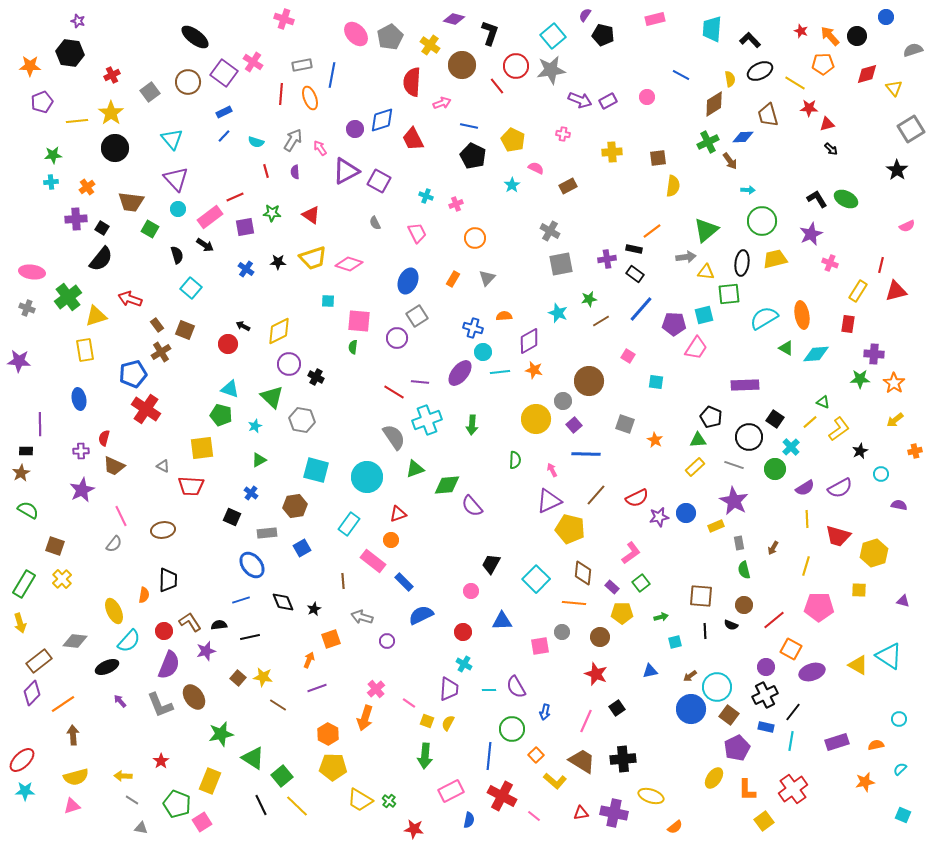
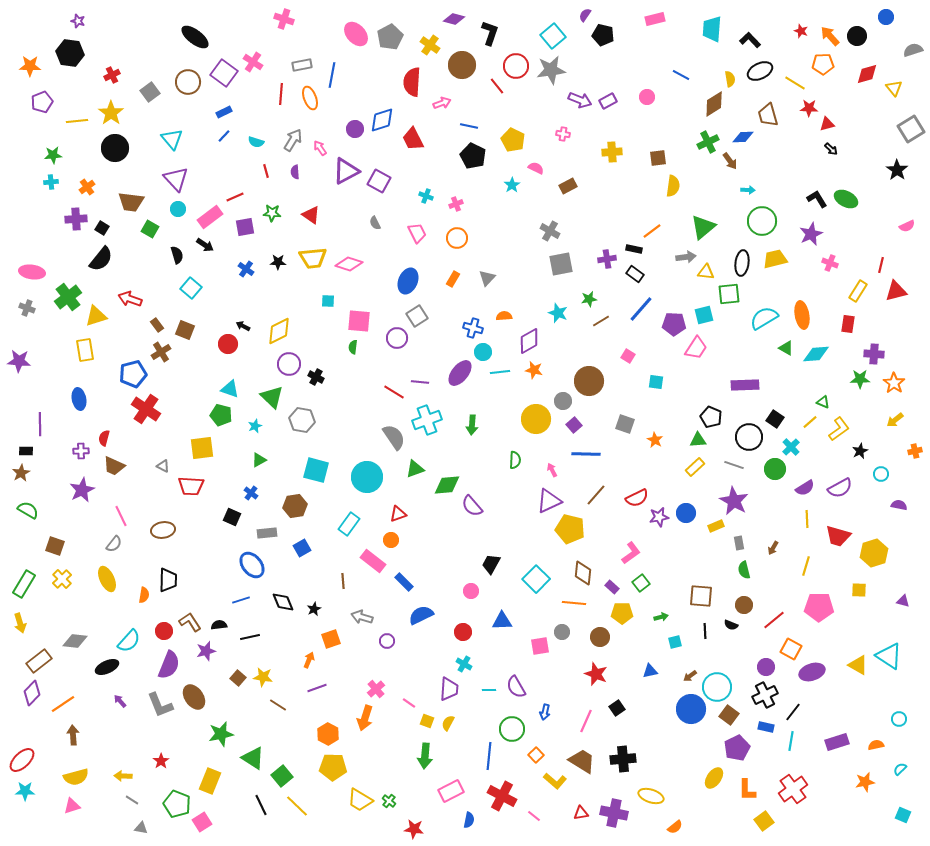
green triangle at (706, 230): moved 3 px left, 3 px up
orange circle at (475, 238): moved 18 px left
yellow trapezoid at (313, 258): rotated 12 degrees clockwise
yellow ellipse at (114, 611): moved 7 px left, 32 px up
